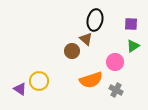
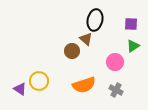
orange semicircle: moved 7 px left, 5 px down
